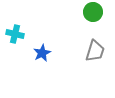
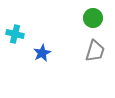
green circle: moved 6 px down
